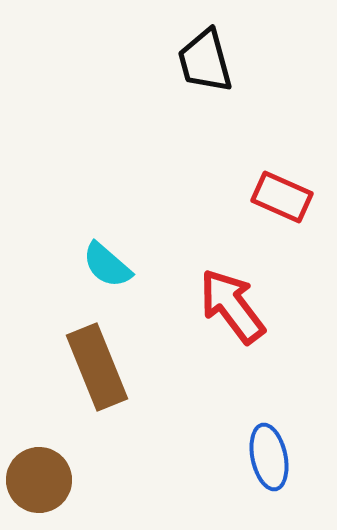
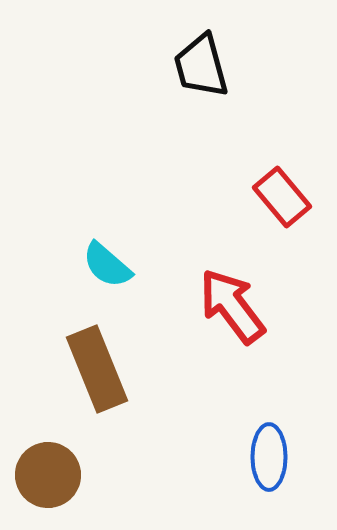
black trapezoid: moved 4 px left, 5 px down
red rectangle: rotated 26 degrees clockwise
brown rectangle: moved 2 px down
blue ellipse: rotated 12 degrees clockwise
brown circle: moved 9 px right, 5 px up
